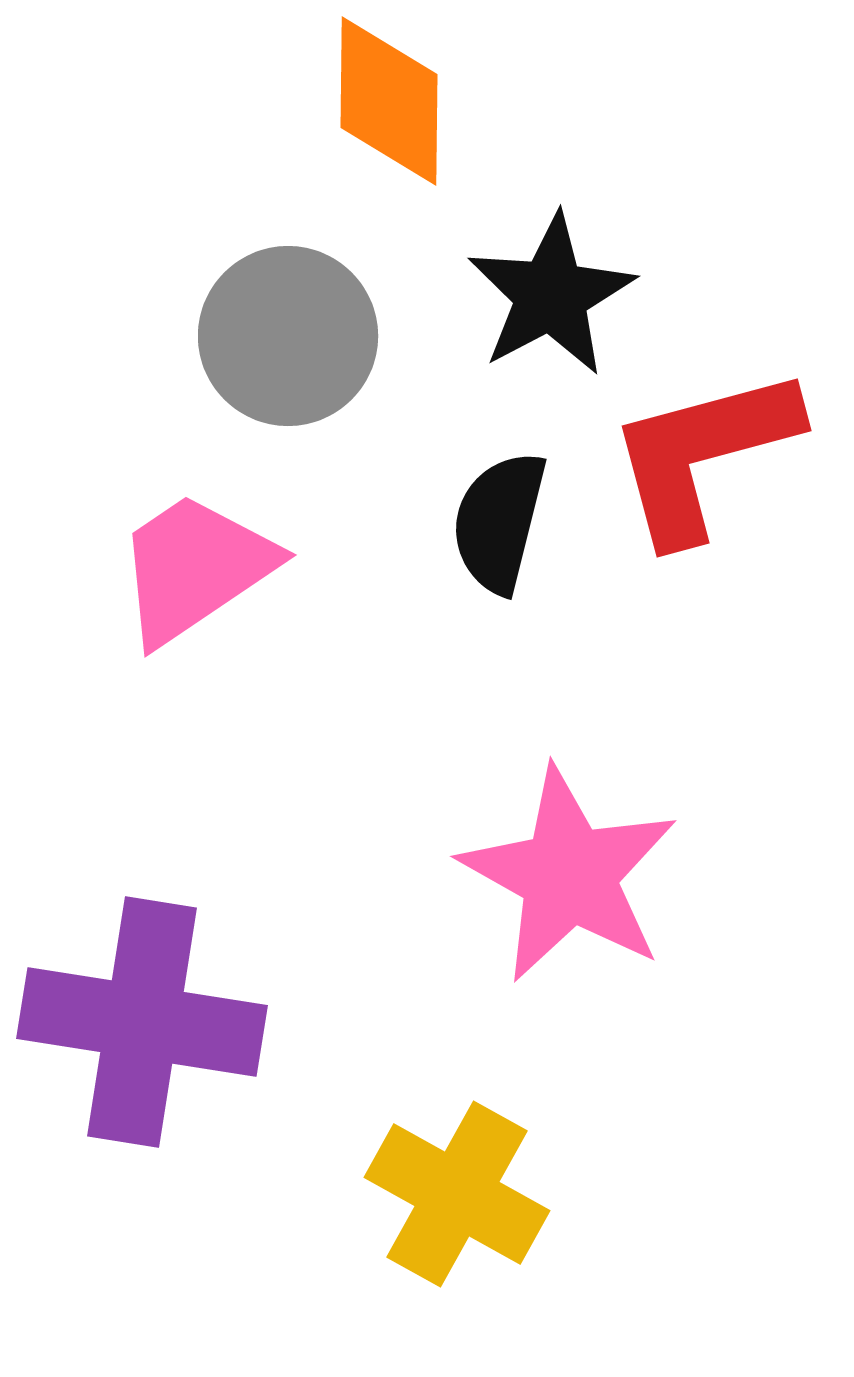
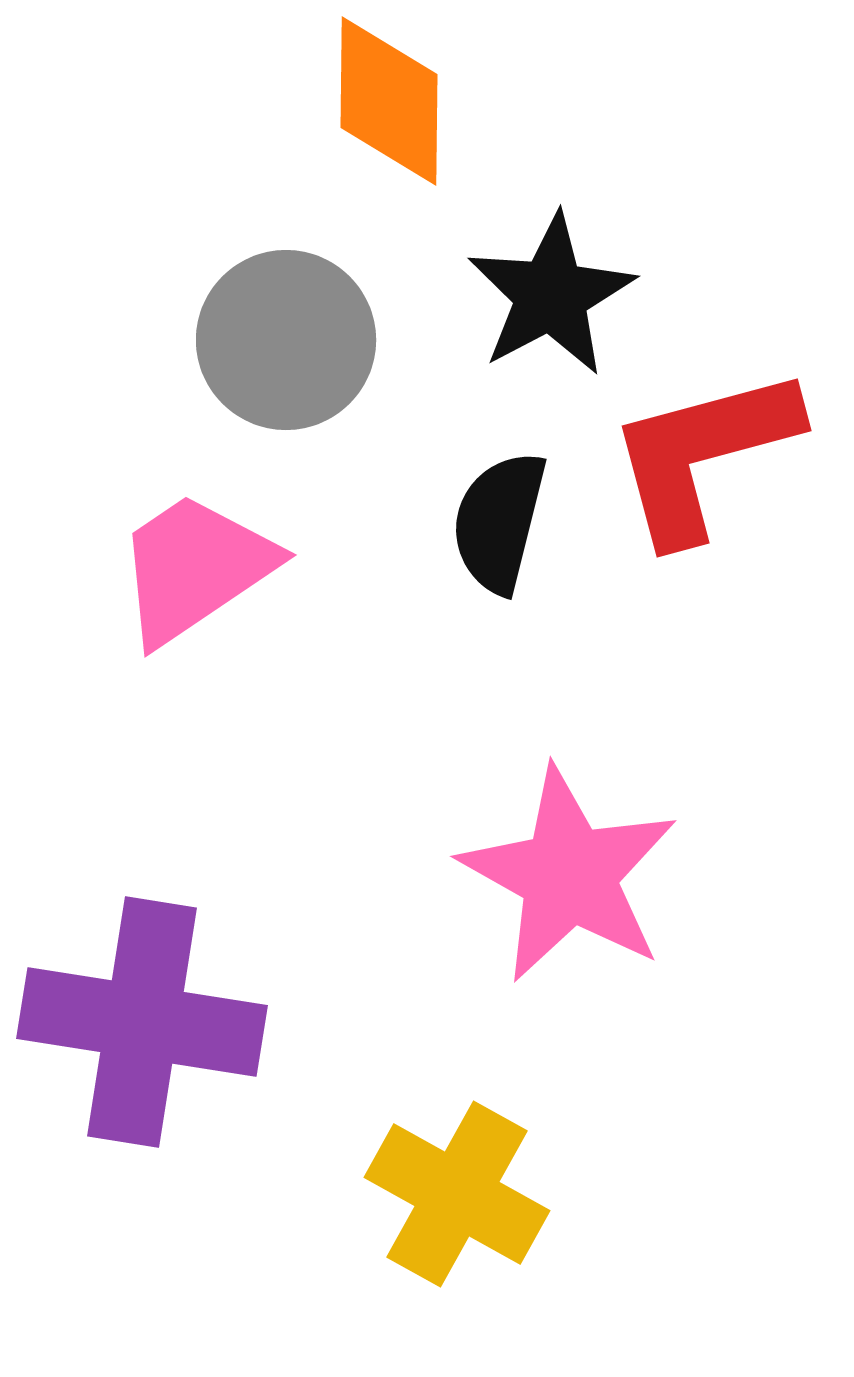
gray circle: moved 2 px left, 4 px down
